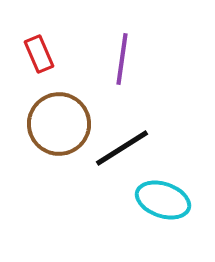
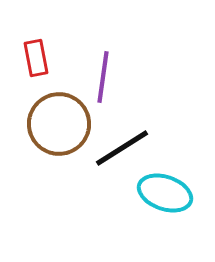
red rectangle: moved 3 px left, 4 px down; rotated 12 degrees clockwise
purple line: moved 19 px left, 18 px down
cyan ellipse: moved 2 px right, 7 px up
